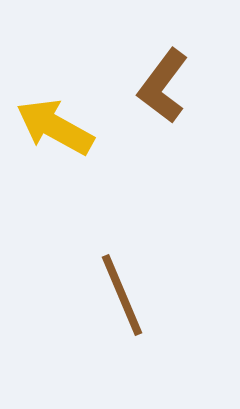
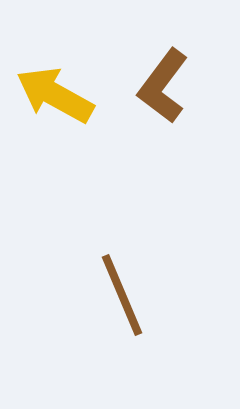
yellow arrow: moved 32 px up
